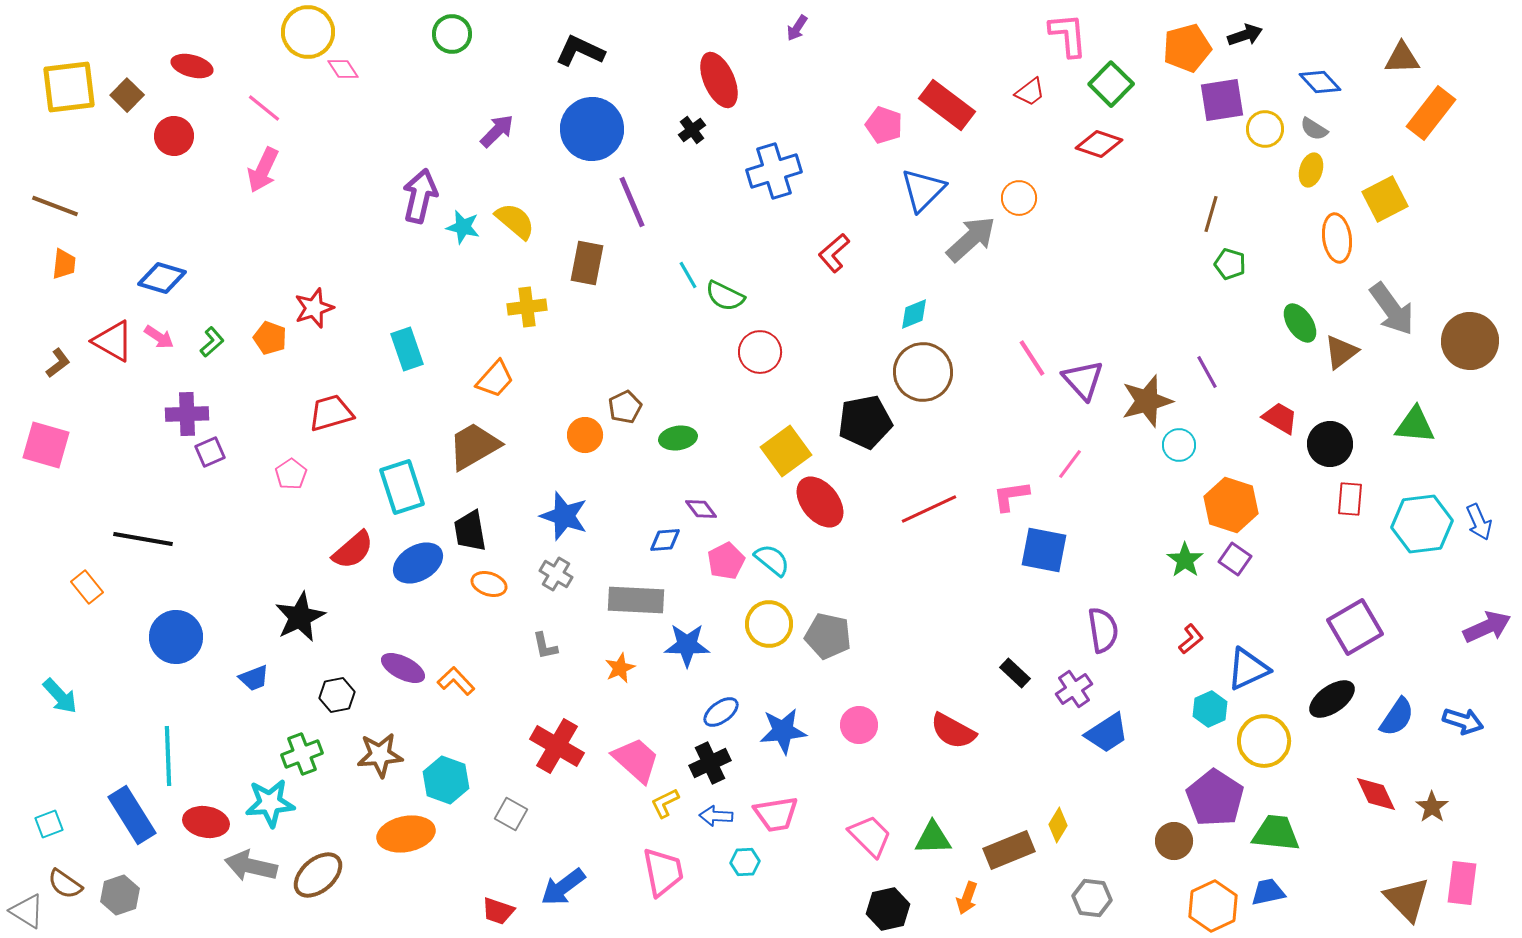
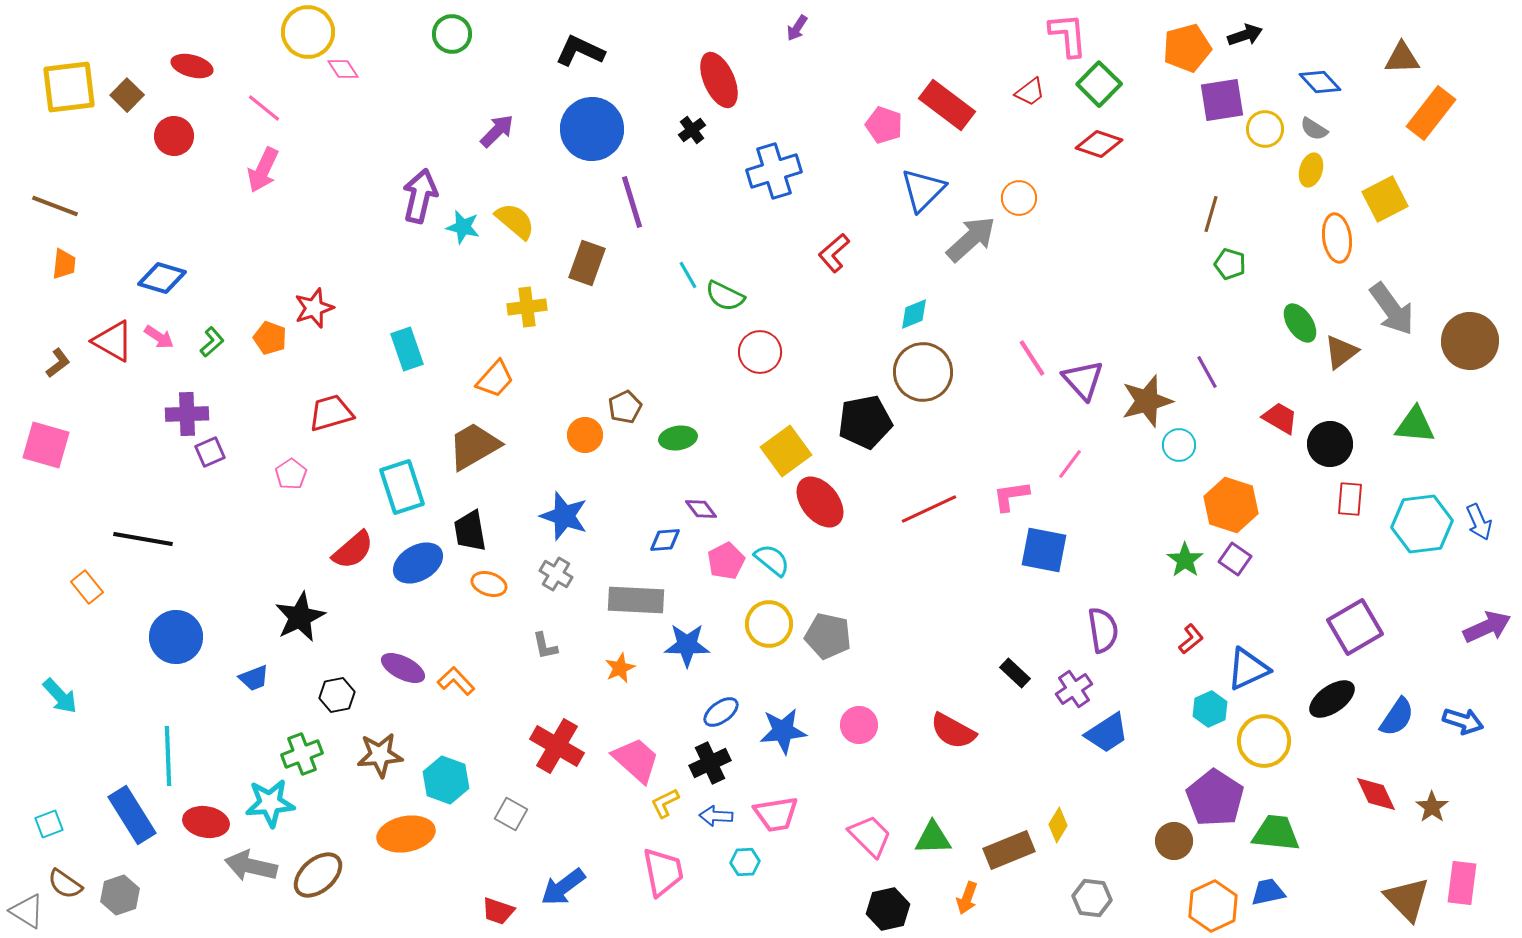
green square at (1111, 84): moved 12 px left
purple line at (632, 202): rotated 6 degrees clockwise
brown rectangle at (587, 263): rotated 9 degrees clockwise
